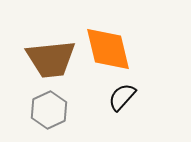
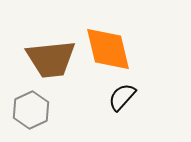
gray hexagon: moved 18 px left
